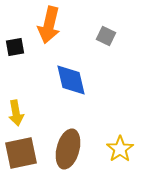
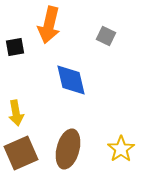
yellow star: moved 1 px right
brown square: rotated 12 degrees counterclockwise
